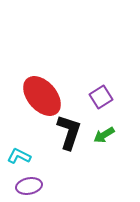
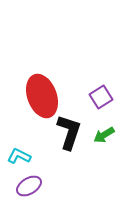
red ellipse: rotated 21 degrees clockwise
purple ellipse: rotated 20 degrees counterclockwise
